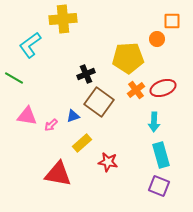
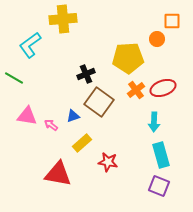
pink arrow: rotated 80 degrees clockwise
